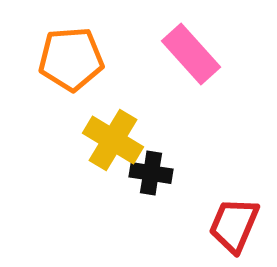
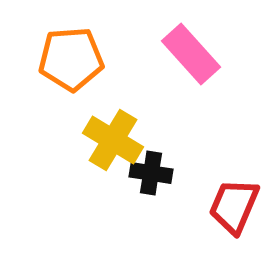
red trapezoid: moved 19 px up
